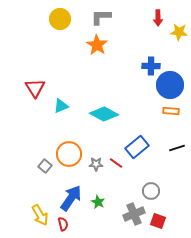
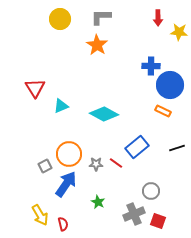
orange rectangle: moved 8 px left; rotated 21 degrees clockwise
gray square: rotated 24 degrees clockwise
blue arrow: moved 5 px left, 14 px up
